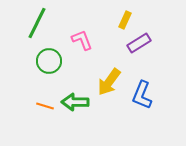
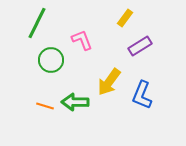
yellow rectangle: moved 2 px up; rotated 12 degrees clockwise
purple rectangle: moved 1 px right, 3 px down
green circle: moved 2 px right, 1 px up
